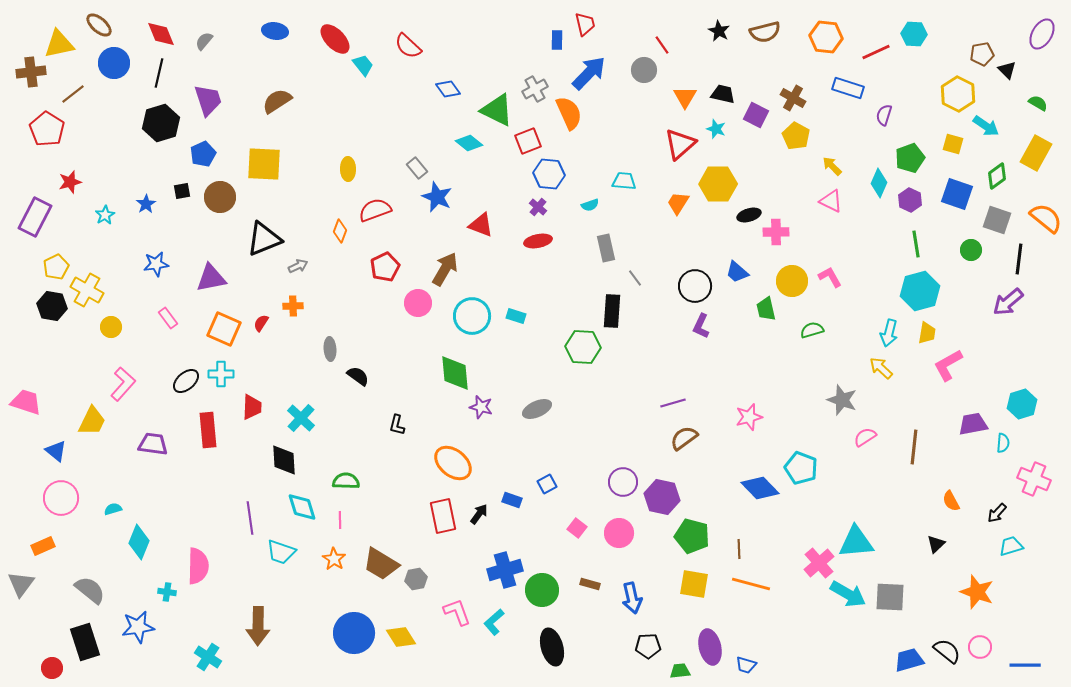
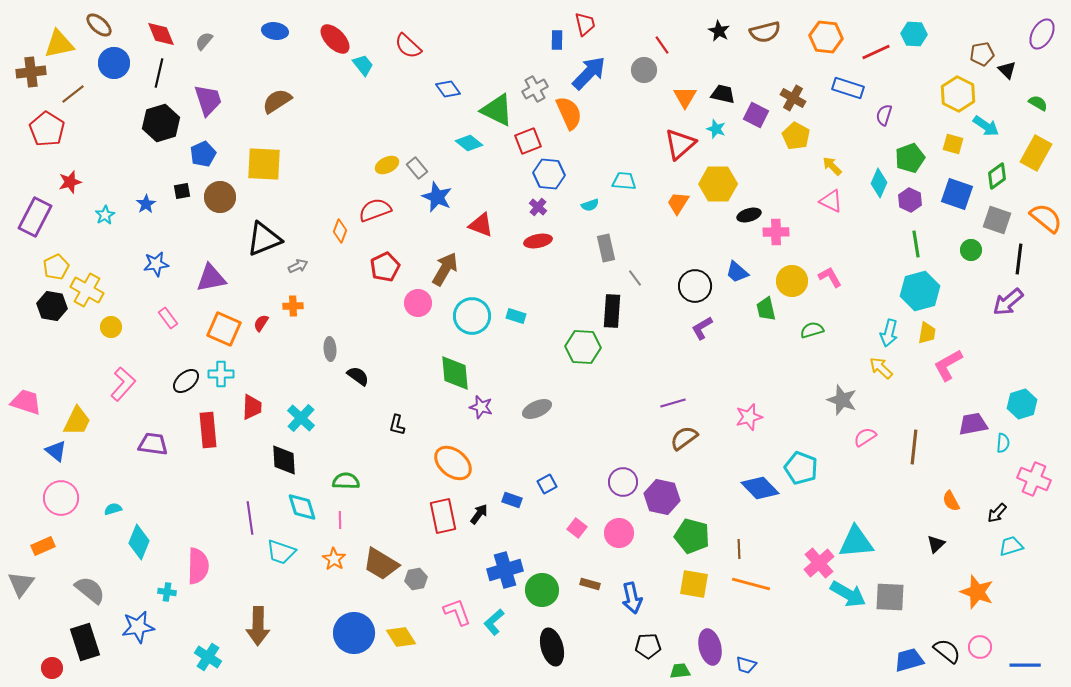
yellow ellipse at (348, 169): moved 39 px right, 4 px up; rotated 65 degrees clockwise
purple L-shape at (701, 326): moved 1 px right, 2 px down; rotated 35 degrees clockwise
yellow trapezoid at (92, 421): moved 15 px left
